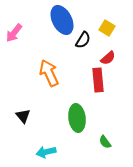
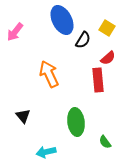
pink arrow: moved 1 px right, 1 px up
orange arrow: moved 1 px down
green ellipse: moved 1 px left, 4 px down
